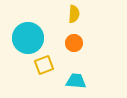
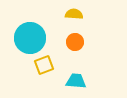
yellow semicircle: rotated 90 degrees counterclockwise
cyan circle: moved 2 px right
orange circle: moved 1 px right, 1 px up
